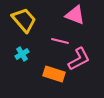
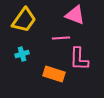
yellow trapezoid: rotated 76 degrees clockwise
pink line: moved 1 px right, 3 px up; rotated 18 degrees counterclockwise
cyan cross: rotated 16 degrees clockwise
pink L-shape: rotated 120 degrees clockwise
